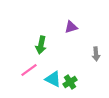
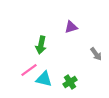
gray arrow: rotated 32 degrees counterclockwise
cyan triangle: moved 9 px left; rotated 12 degrees counterclockwise
